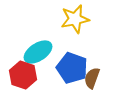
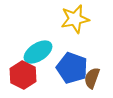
red hexagon: rotated 8 degrees clockwise
